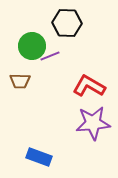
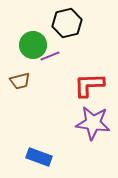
black hexagon: rotated 16 degrees counterclockwise
green circle: moved 1 px right, 1 px up
brown trapezoid: rotated 15 degrees counterclockwise
red L-shape: moved 1 px up; rotated 32 degrees counterclockwise
purple star: rotated 12 degrees clockwise
